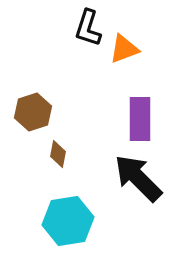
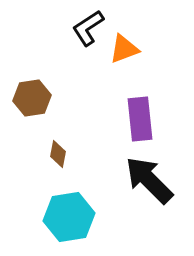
black L-shape: rotated 39 degrees clockwise
brown hexagon: moved 1 px left, 14 px up; rotated 9 degrees clockwise
purple rectangle: rotated 6 degrees counterclockwise
black arrow: moved 11 px right, 2 px down
cyan hexagon: moved 1 px right, 4 px up
